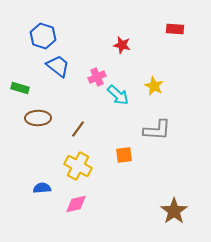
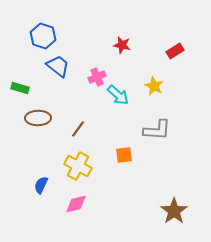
red rectangle: moved 22 px down; rotated 36 degrees counterclockwise
blue semicircle: moved 1 px left, 3 px up; rotated 60 degrees counterclockwise
